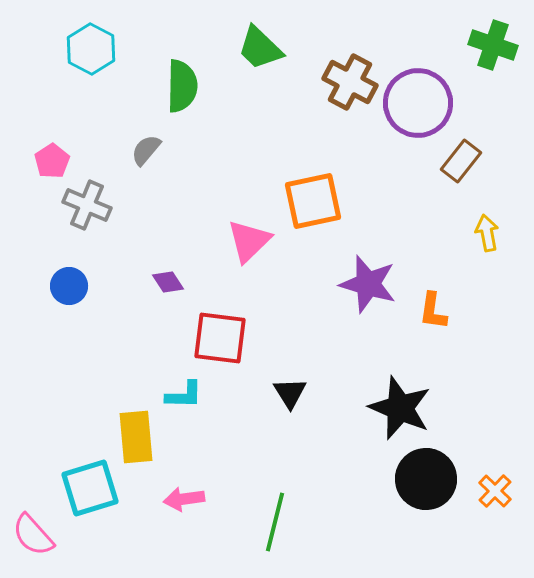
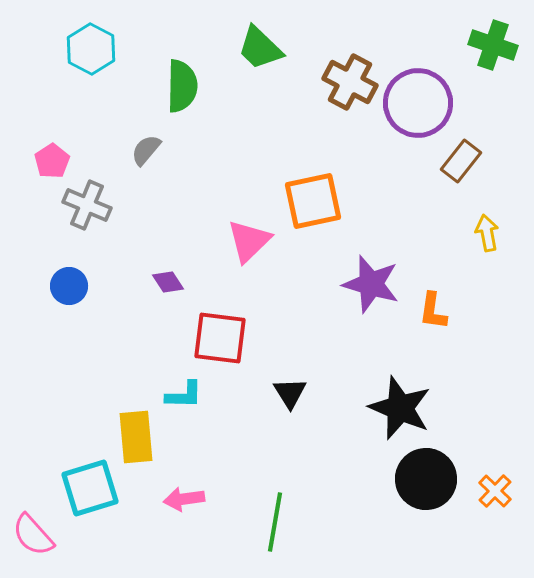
purple star: moved 3 px right
green line: rotated 4 degrees counterclockwise
